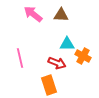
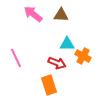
pink line: moved 4 px left; rotated 12 degrees counterclockwise
